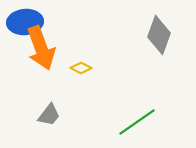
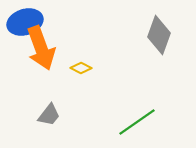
blue ellipse: rotated 12 degrees counterclockwise
